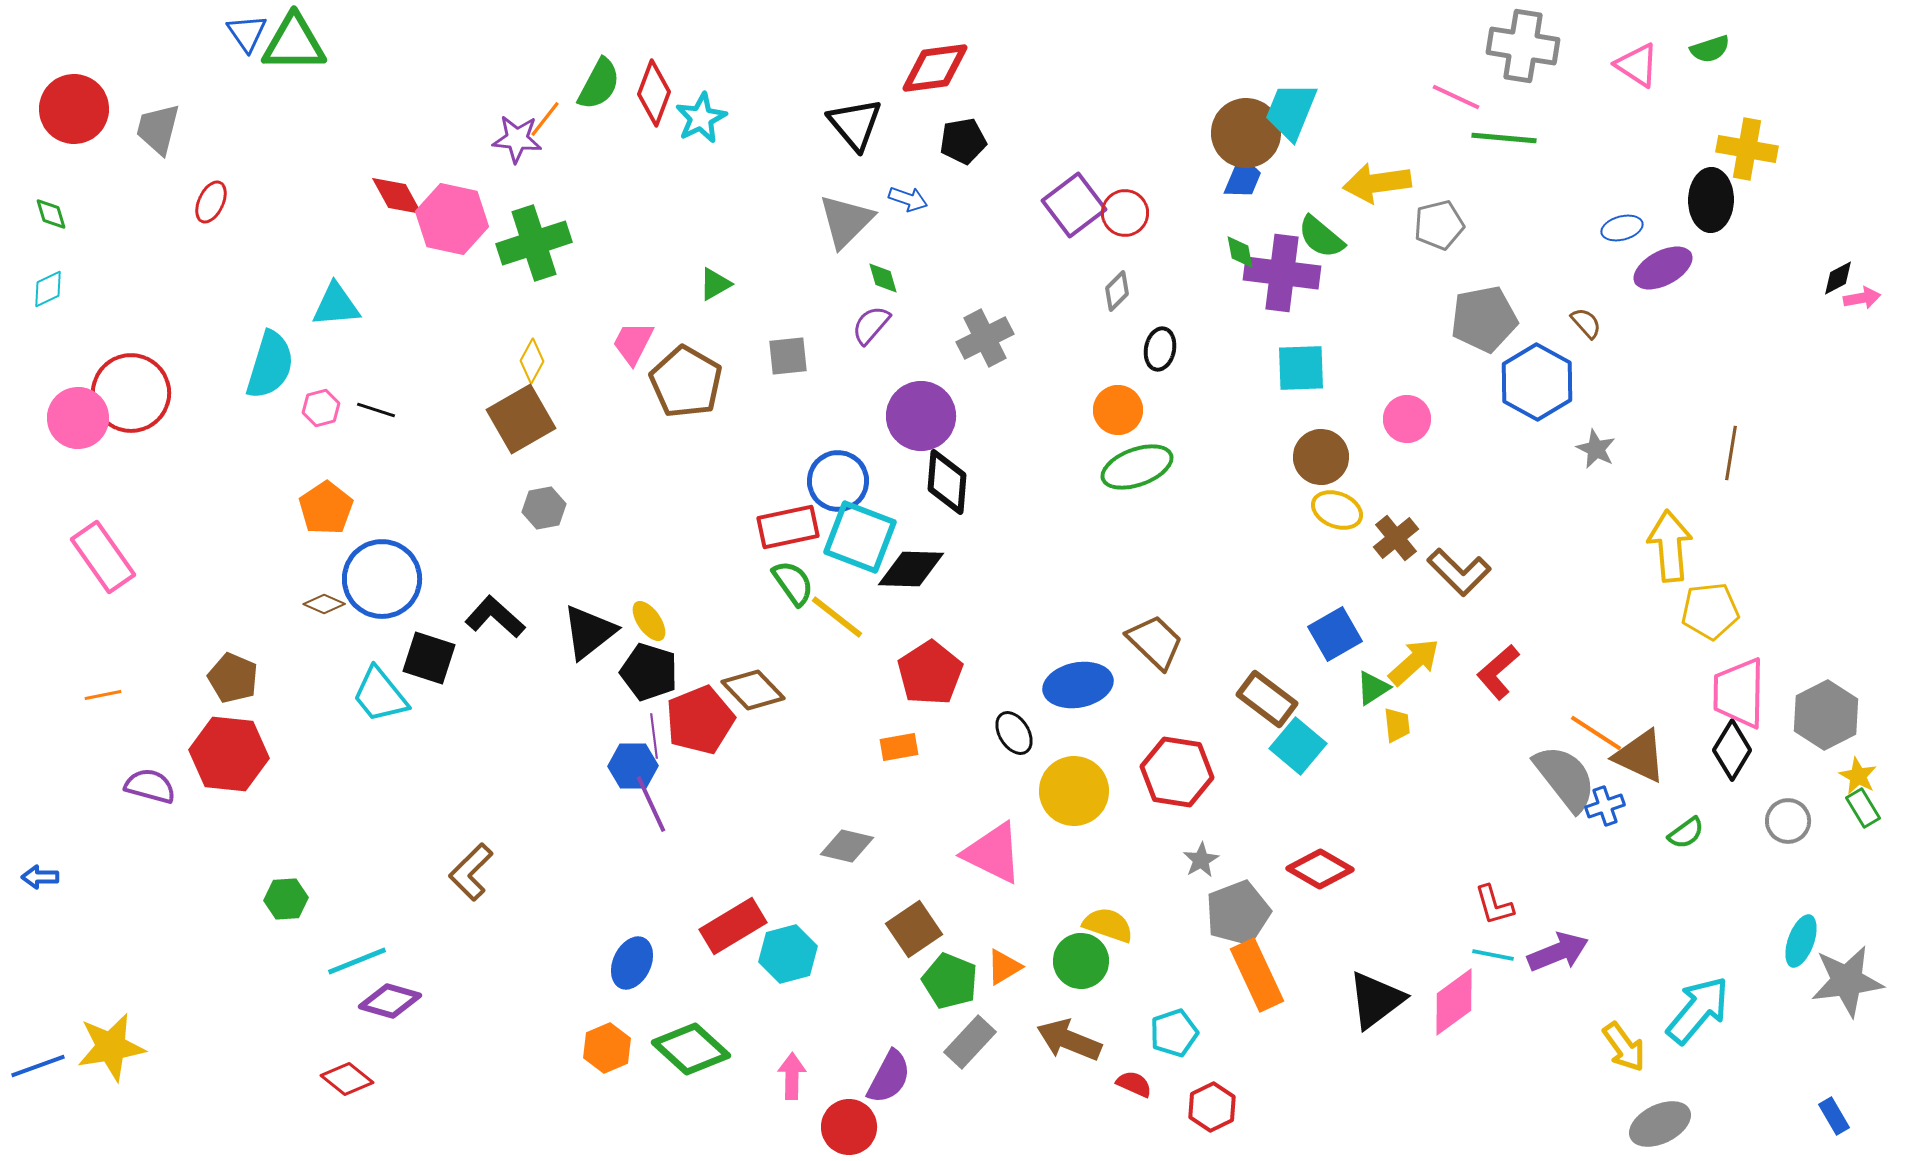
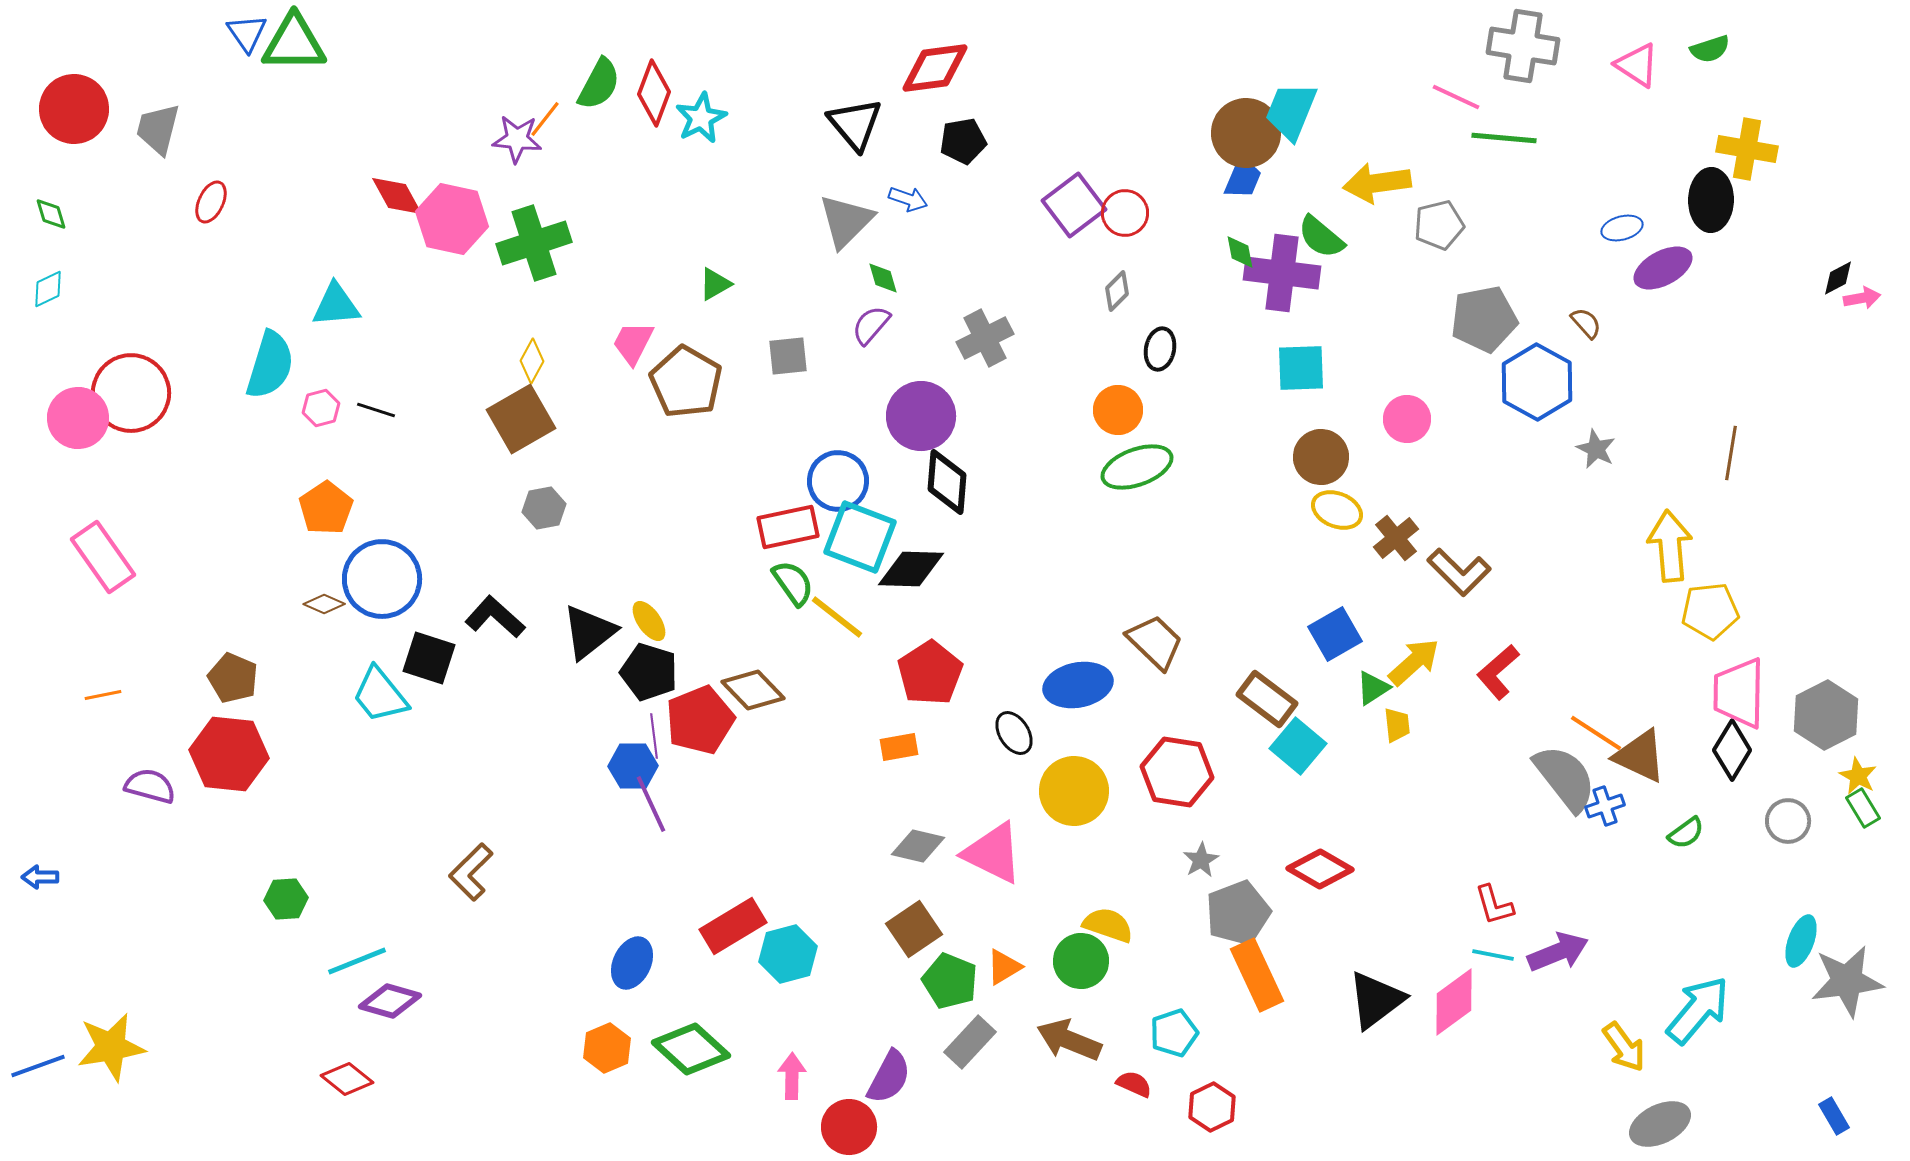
gray diamond at (847, 846): moved 71 px right
